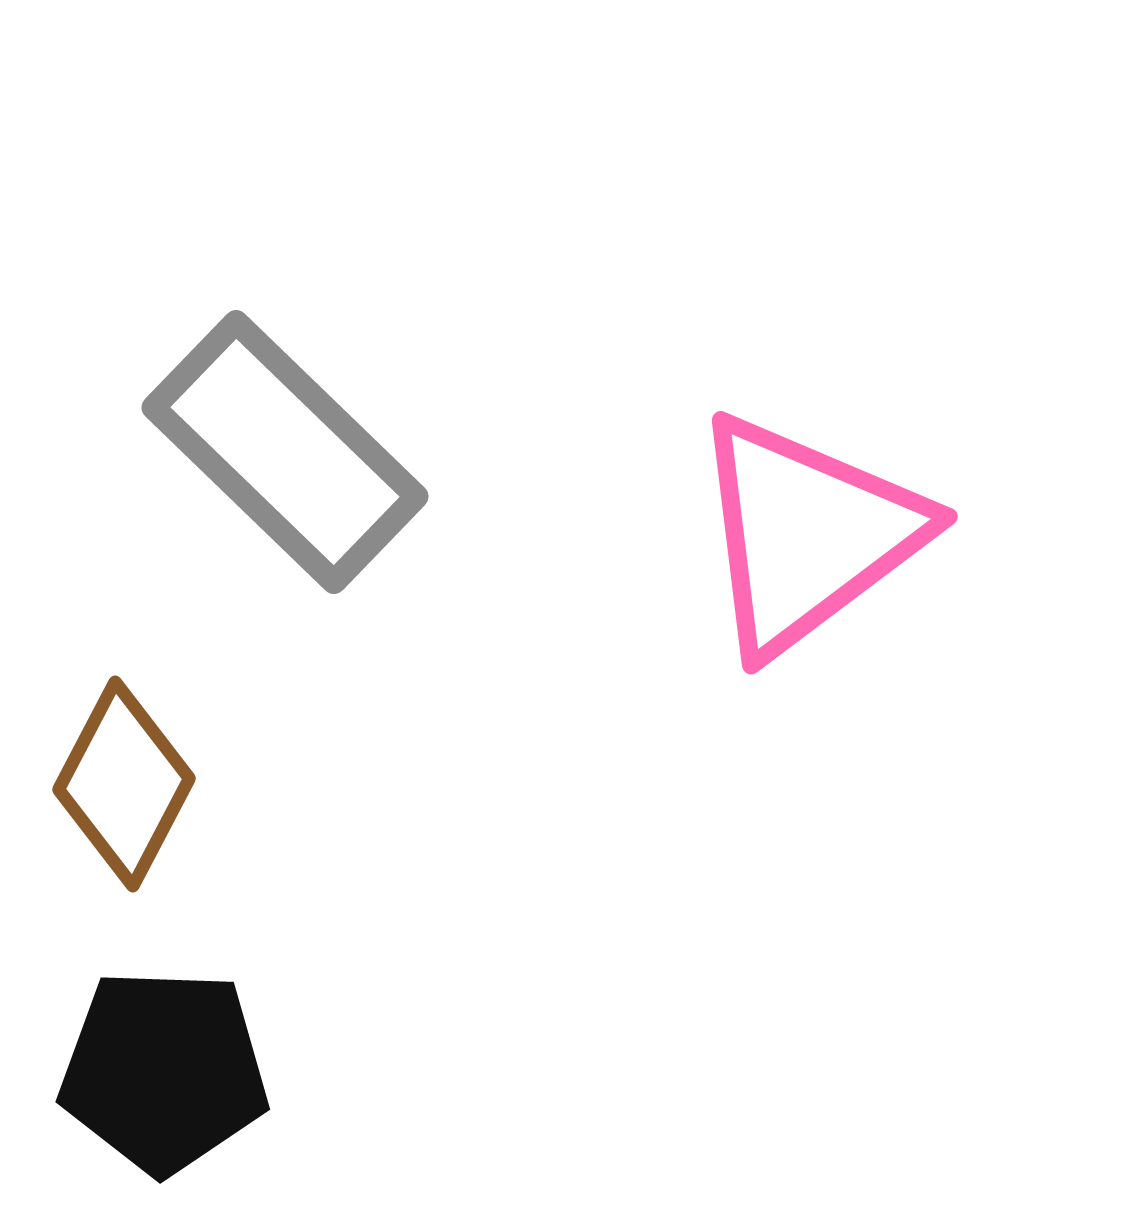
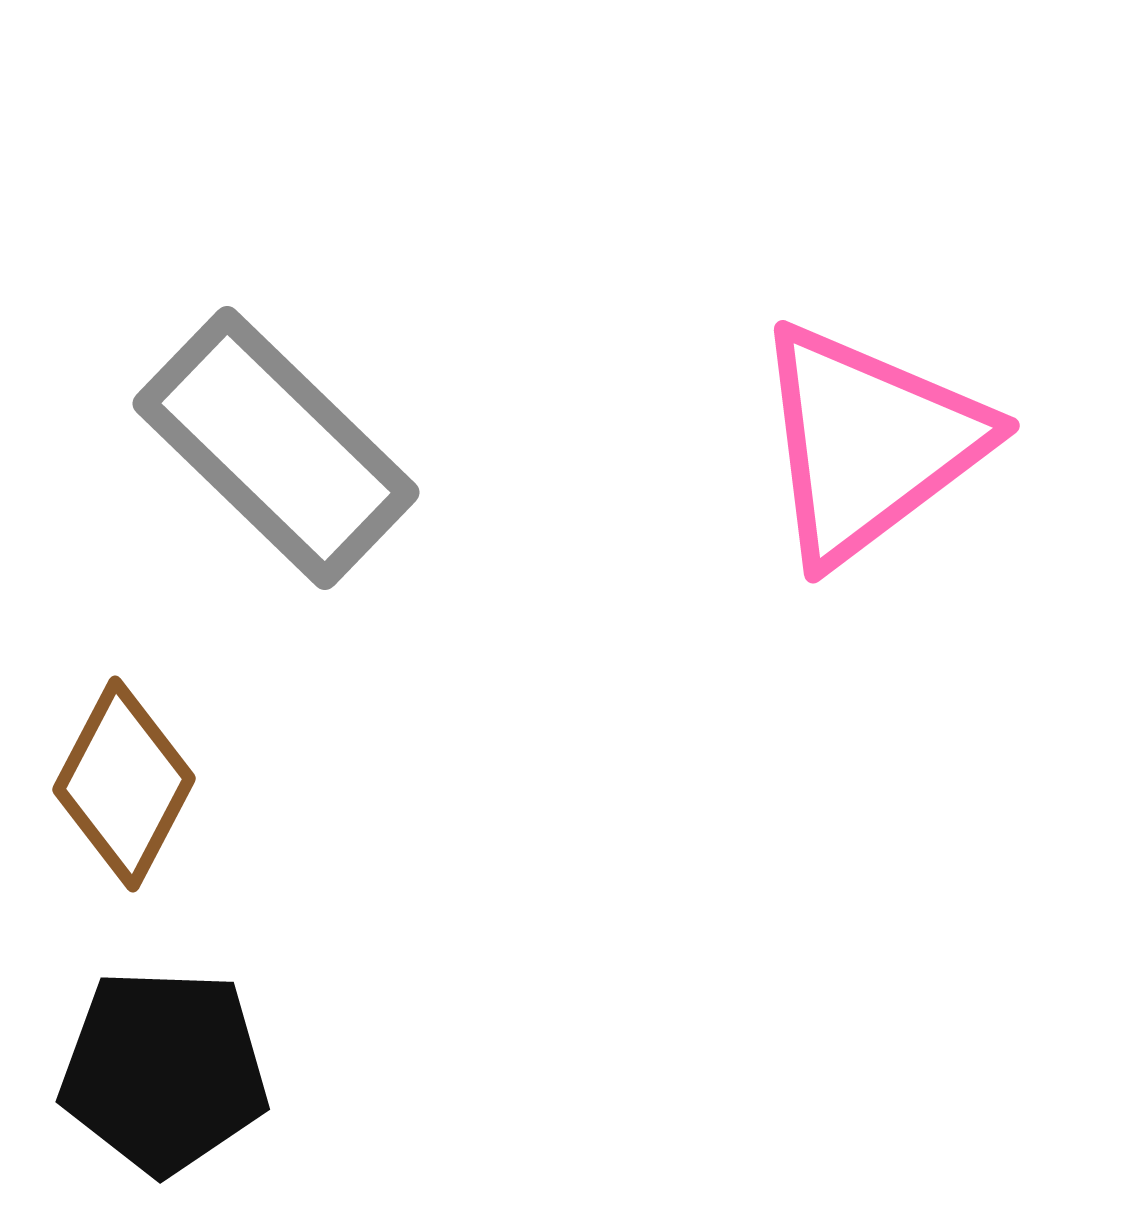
gray rectangle: moved 9 px left, 4 px up
pink triangle: moved 62 px right, 91 px up
